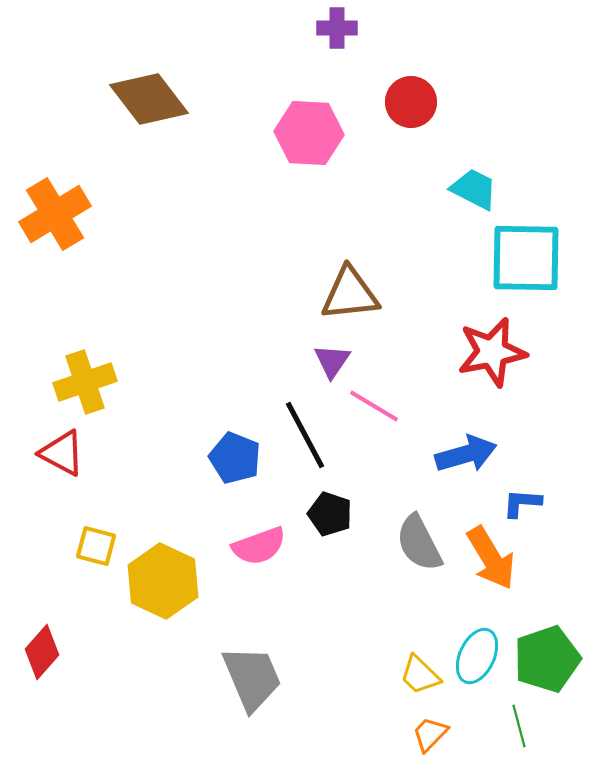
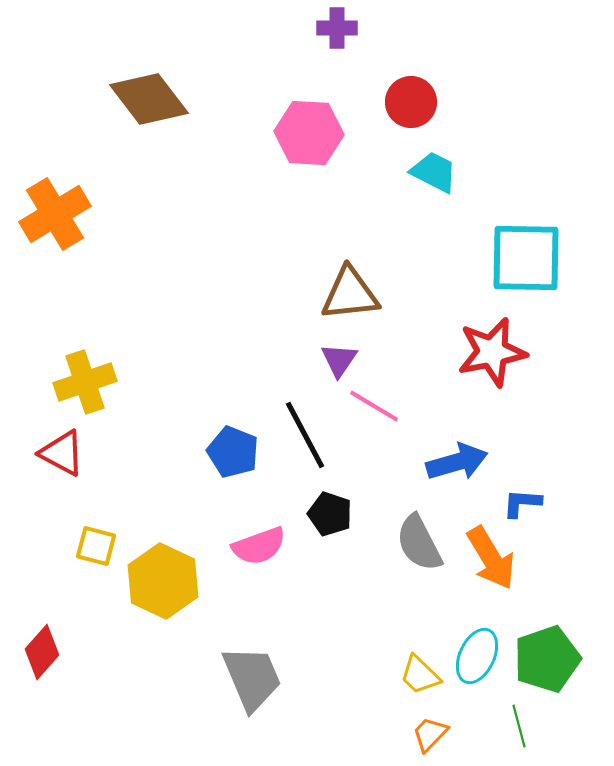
cyan trapezoid: moved 40 px left, 17 px up
purple triangle: moved 7 px right, 1 px up
blue arrow: moved 9 px left, 8 px down
blue pentagon: moved 2 px left, 6 px up
